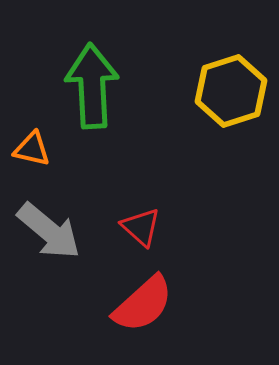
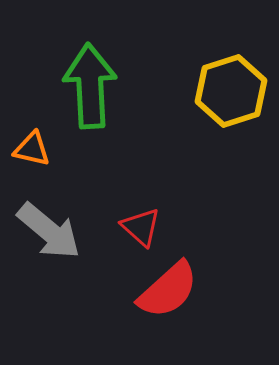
green arrow: moved 2 px left
red semicircle: moved 25 px right, 14 px up
